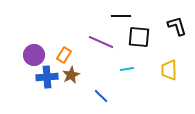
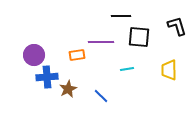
purple line: rotated 25 degrees counterclockwise
orange rectangle: moved 13 px right; rotated 49 degrees clockwise
brown star: moved 3 px left, 14 px down
